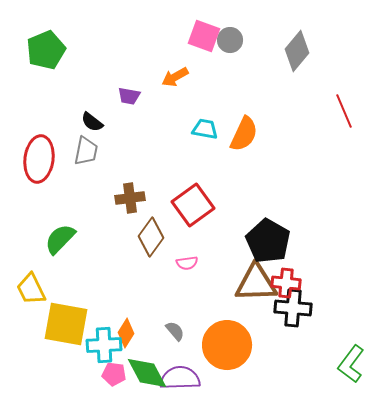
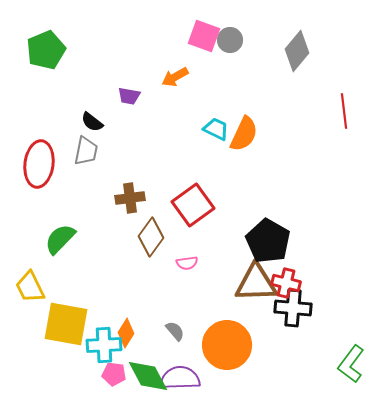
red line: rotated 16 degrees clockwise
cyan trapezoid: moved 11 px right; rotated 16 degrees clockwise
red ellipse: moved 5 px down
red cross: rotated 8 degrees clockwise
yellow trapezoid: moved 1 px left, 2 px up
green diamond: moved 1 px right, 3 px down
